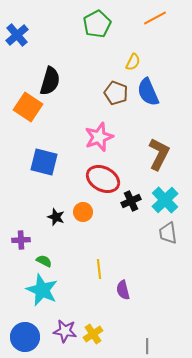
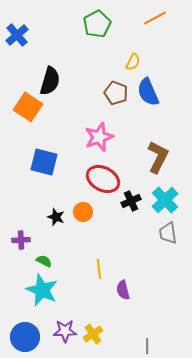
brown L-shape: moved 1 px left, 3 px down
purple star: rotated 10 degrees counterclockwise
